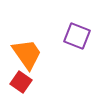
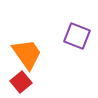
red square: rotated 15 degrees clockwise
